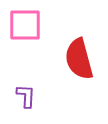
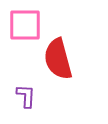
red semicircle: moved 21 px left
